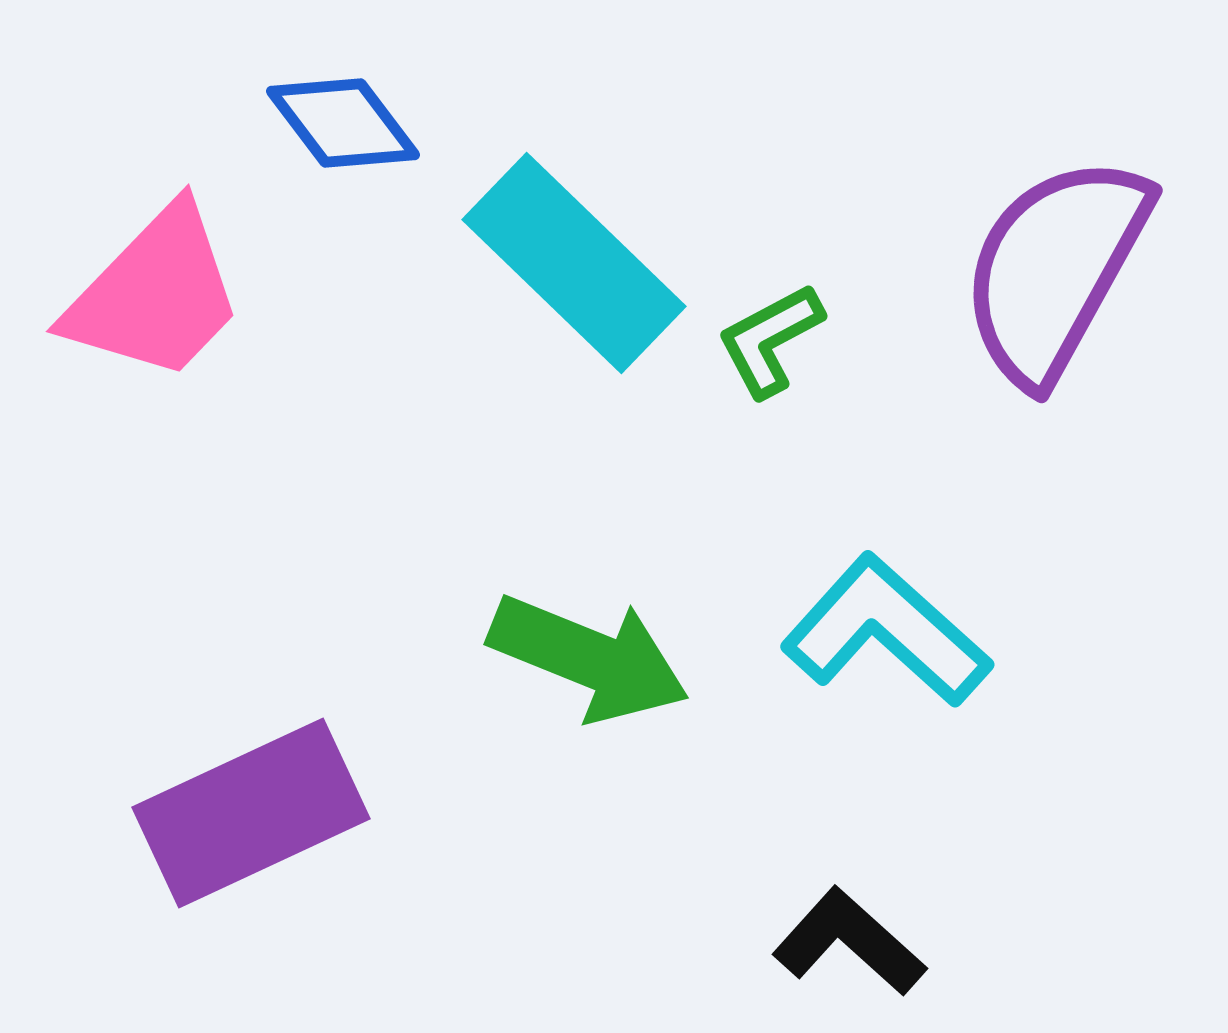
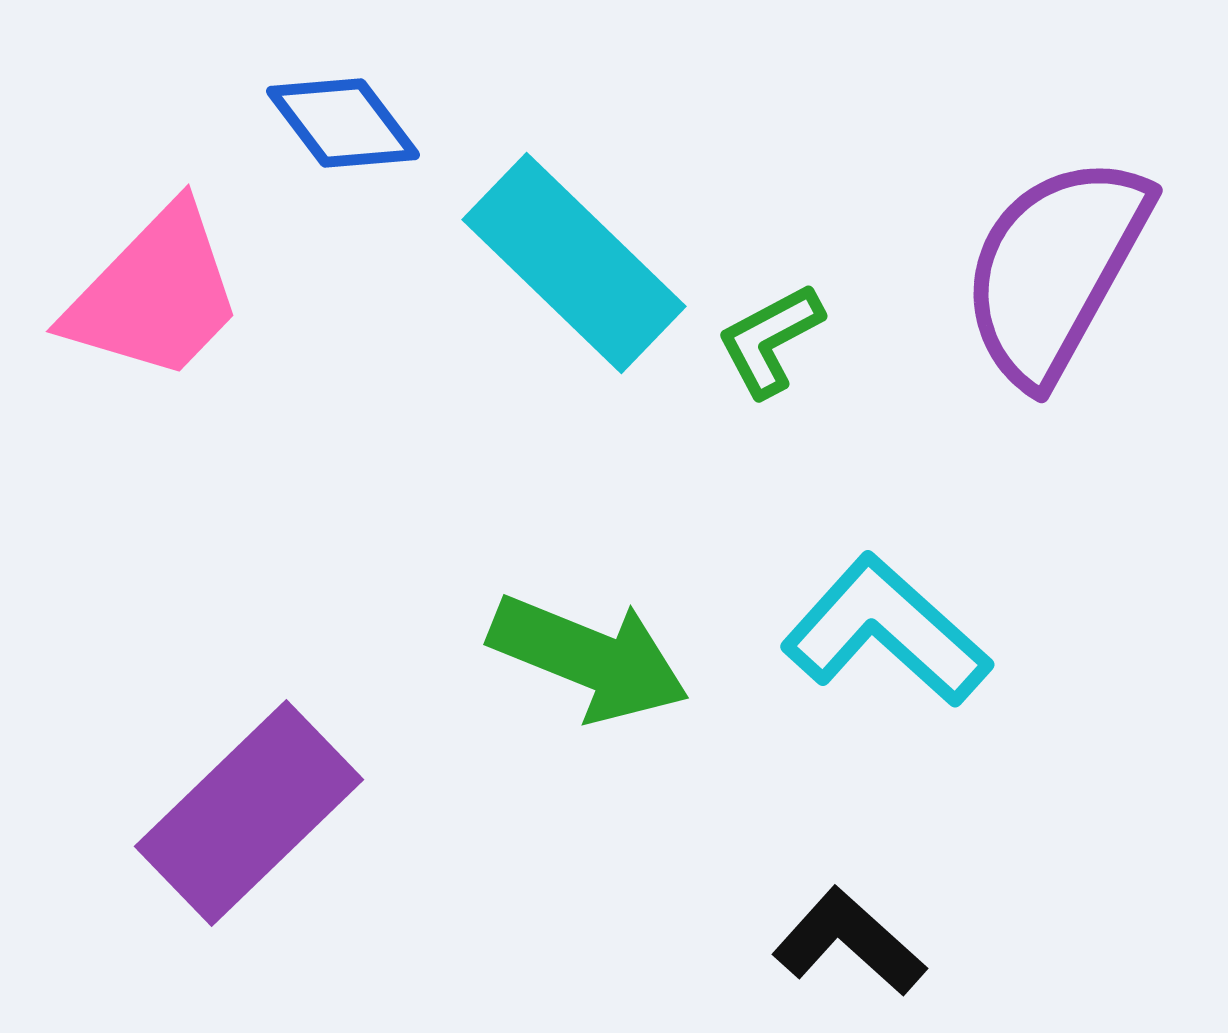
purple rectangle: moved 2 px left; rotated 19 degrees counterclockwise
